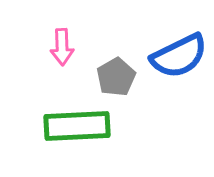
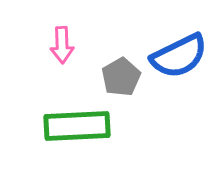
pink arrow: moved 2 px up
gray pentagon: moved 5 px right
